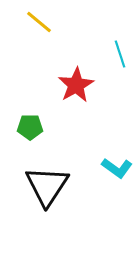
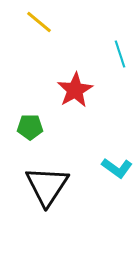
red star: moved 1 px left, 5 px down
